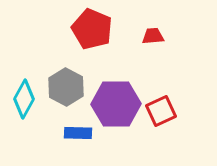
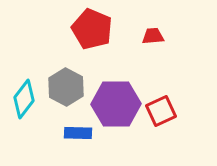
cyan diamond: rotated 9 degrees clockwise
